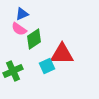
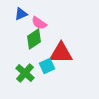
blue triangle: moved 1 px left
pink semicircle: moved 20 px right, 6 px up
red triangle: moved 1 px left, 1 px up
green cross: moved 12 px right, 2 px down; rotated 24 degrees counterclockwise
